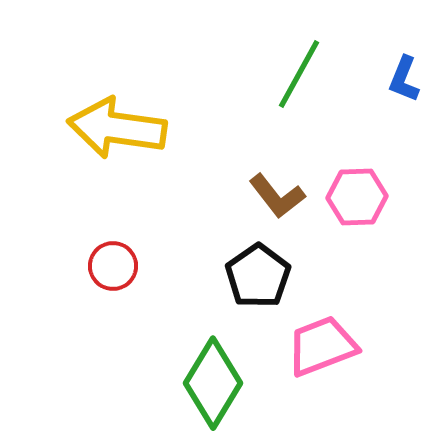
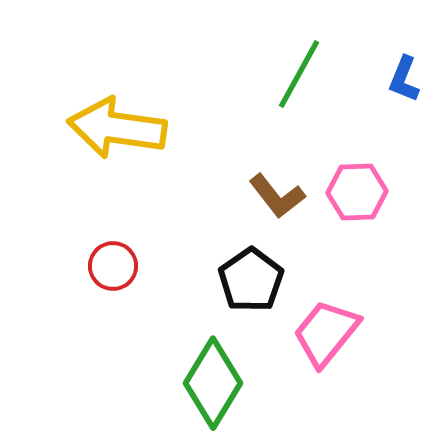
pink hexagon: moved 5 px up
black pentagon: moved 7 px left, 4 px down
pink trapezoid: moved 4 px right, 13 px up; rotated 30 degrees counterclockwise
